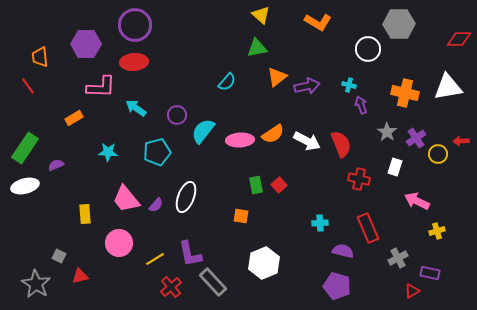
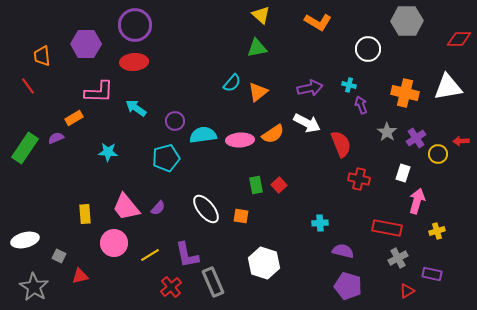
gray hexagon at (399, 24): moved 8 px right, 3 px up
orange trapezoid at (40, 57): moved 2 px right, 1 px up
orange triangle at (277, 77): moved 19 px left, 15 px down
cyan semicircle at (227, 82): moved 5 px right, 1 px down
purple arrow at (307, 86): moved 3 px right, 2 px down
pink L-shape at (101, 87): moved 2 px left, 5 px down
purple circle at (177, 115): moved 2 px left, 6 px down
cyan semicircle at (203, 131): moved 4 px down; rotated 44 degrees clockwise
white arrow at (307, 141): moved 18 px up
cyan pentagon at (157, 152): moved 9 px right, 6 px down
purple semicircle at (56, 165): moved 27 px up
white rectangle at (395, 167): moved 8 px right, 6 px down
white ellipse at (25, 186): moved 54 px down
white ellipse at (186, 197): moved 20 px right, 12 px down; rotated 60 degrees counterclockwise
pink trapezoid at (126, 199): moved 8 px down
pink arrow at (417, 201): rotated 80 degrees clockwise
purple semicircle at (156, 205): moved 2 px right, 3 px down
red rectangle at (368, 228): moved 19 px right; rotated 56 degrees counterclockwise
pink circle at (119, 243): moved 5 px left
purple L-shape at (190, 254): moved 3 px left, 1 px down
yellow line at (155, 259): moved 5 px left, 4 px up
white hexagon at (264, 263): rotated 20 degrees counterclockwise
purple rectangle at (430, 273): moved 2 px right, 1 px down
gray rectangle at (213, 282): rotated 20 degrees clockwise
gray star at (36, 284): moved 2 px left, 3 px down
purple pentagon at (337, 286): moved 11 px right
red triangle at (412, 291): moved 5 px left
